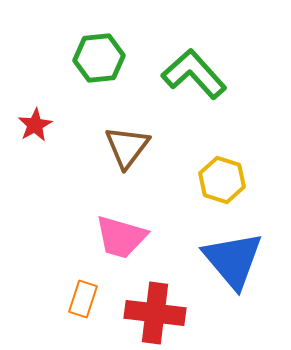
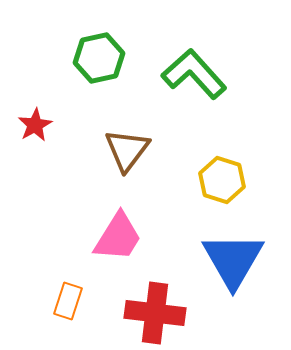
green hexagon: rotated 6 degrees counterclockwise
brown triangle: moved 3 px down
pink trapezoid: moved 3 px left; rotated 74 degrees counterclockwise
blue triangle: rotated 10 degrees clockwise
orange rectangle: moved 15 px left, 2 px down
